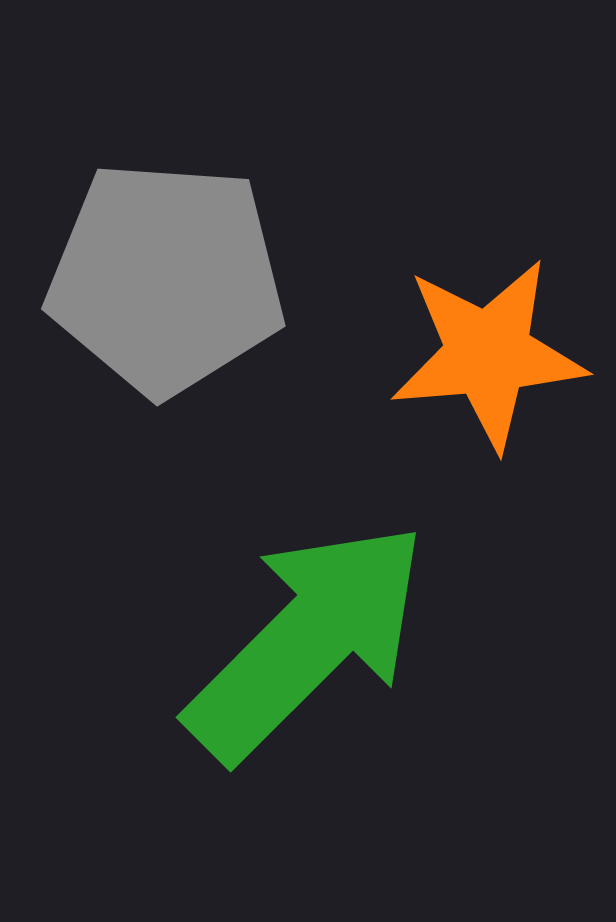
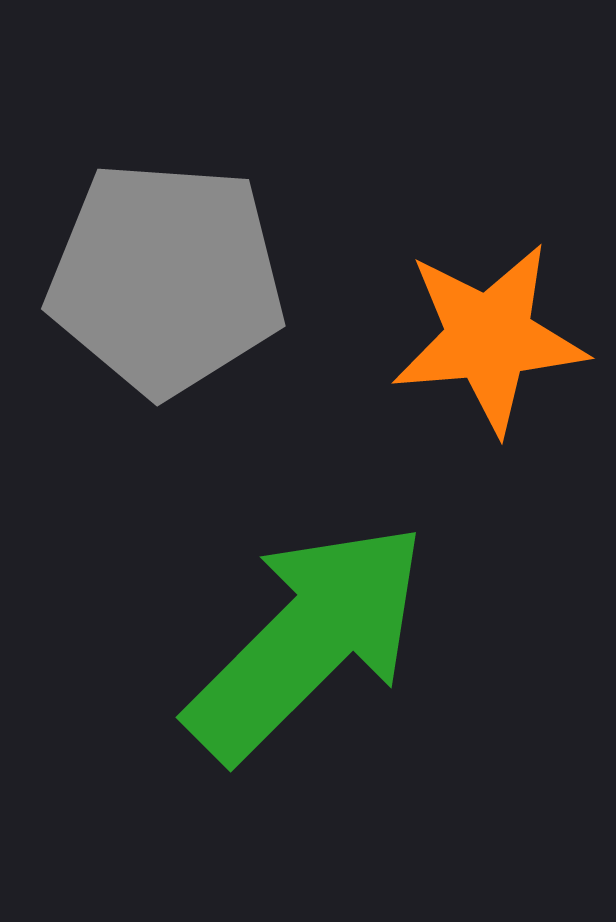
orange star: moved 1 px right, 16 px up
